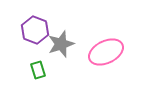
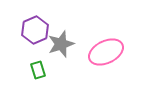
purple hexagon: rotated 16 degrees clockwise
